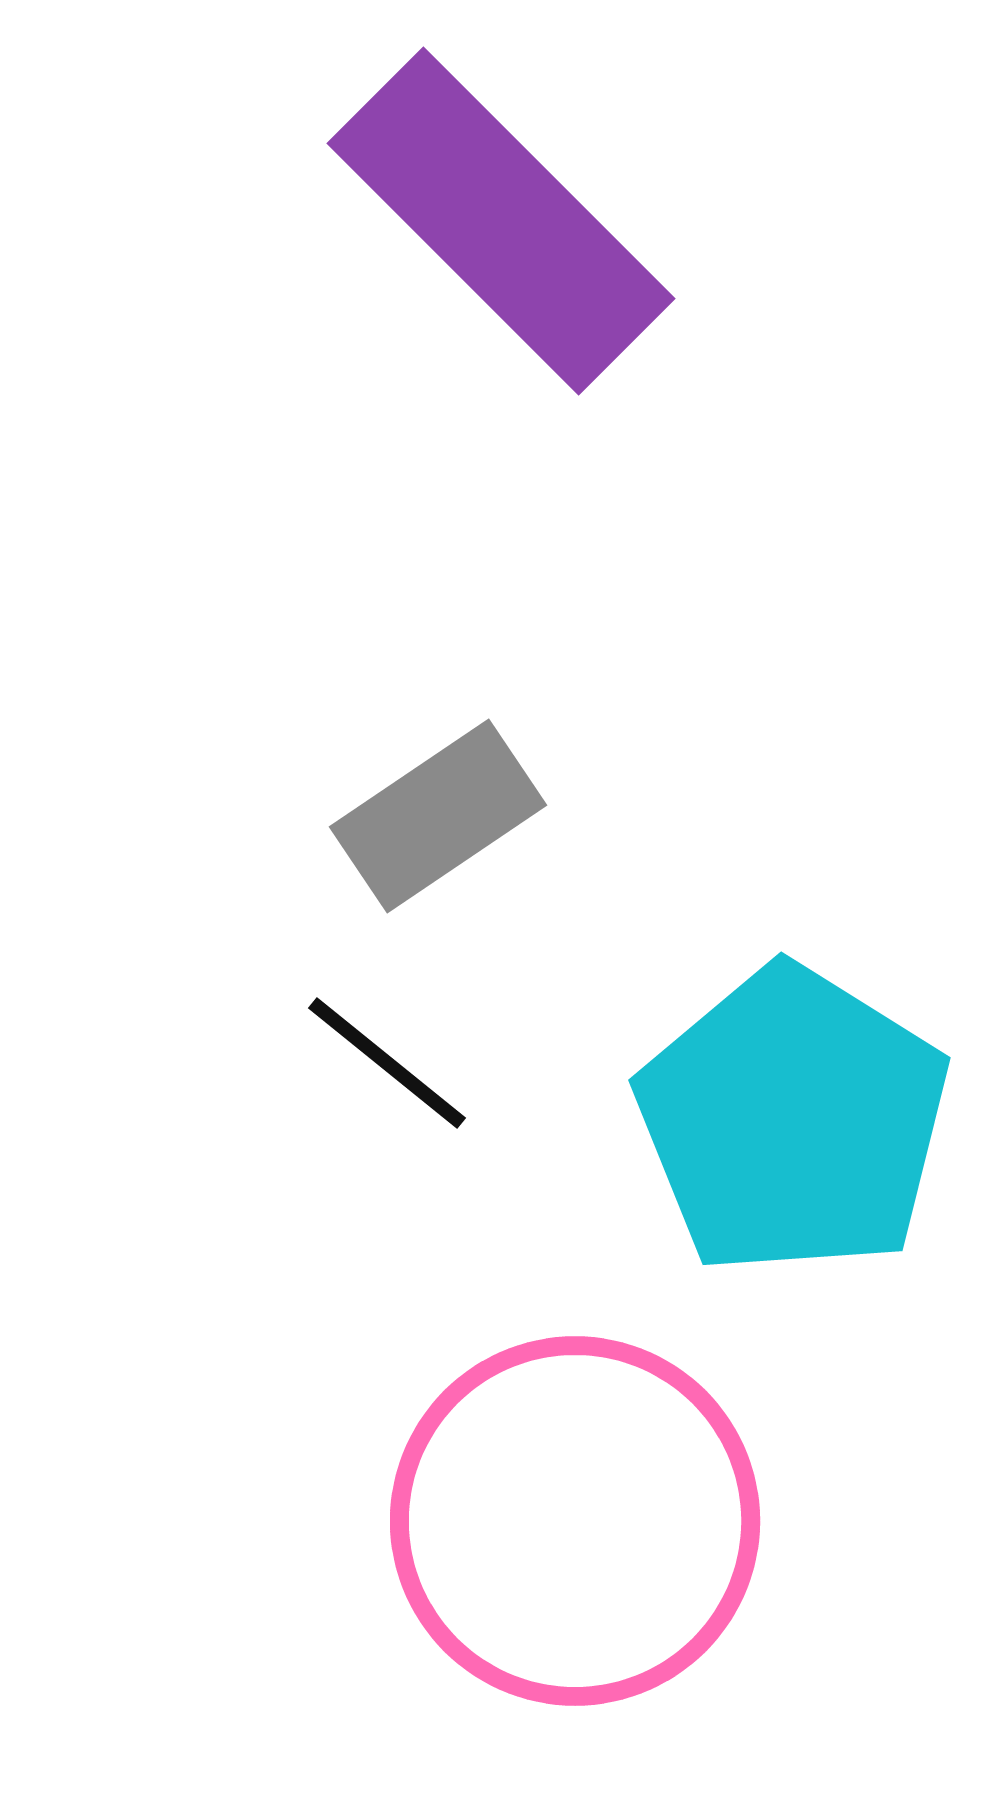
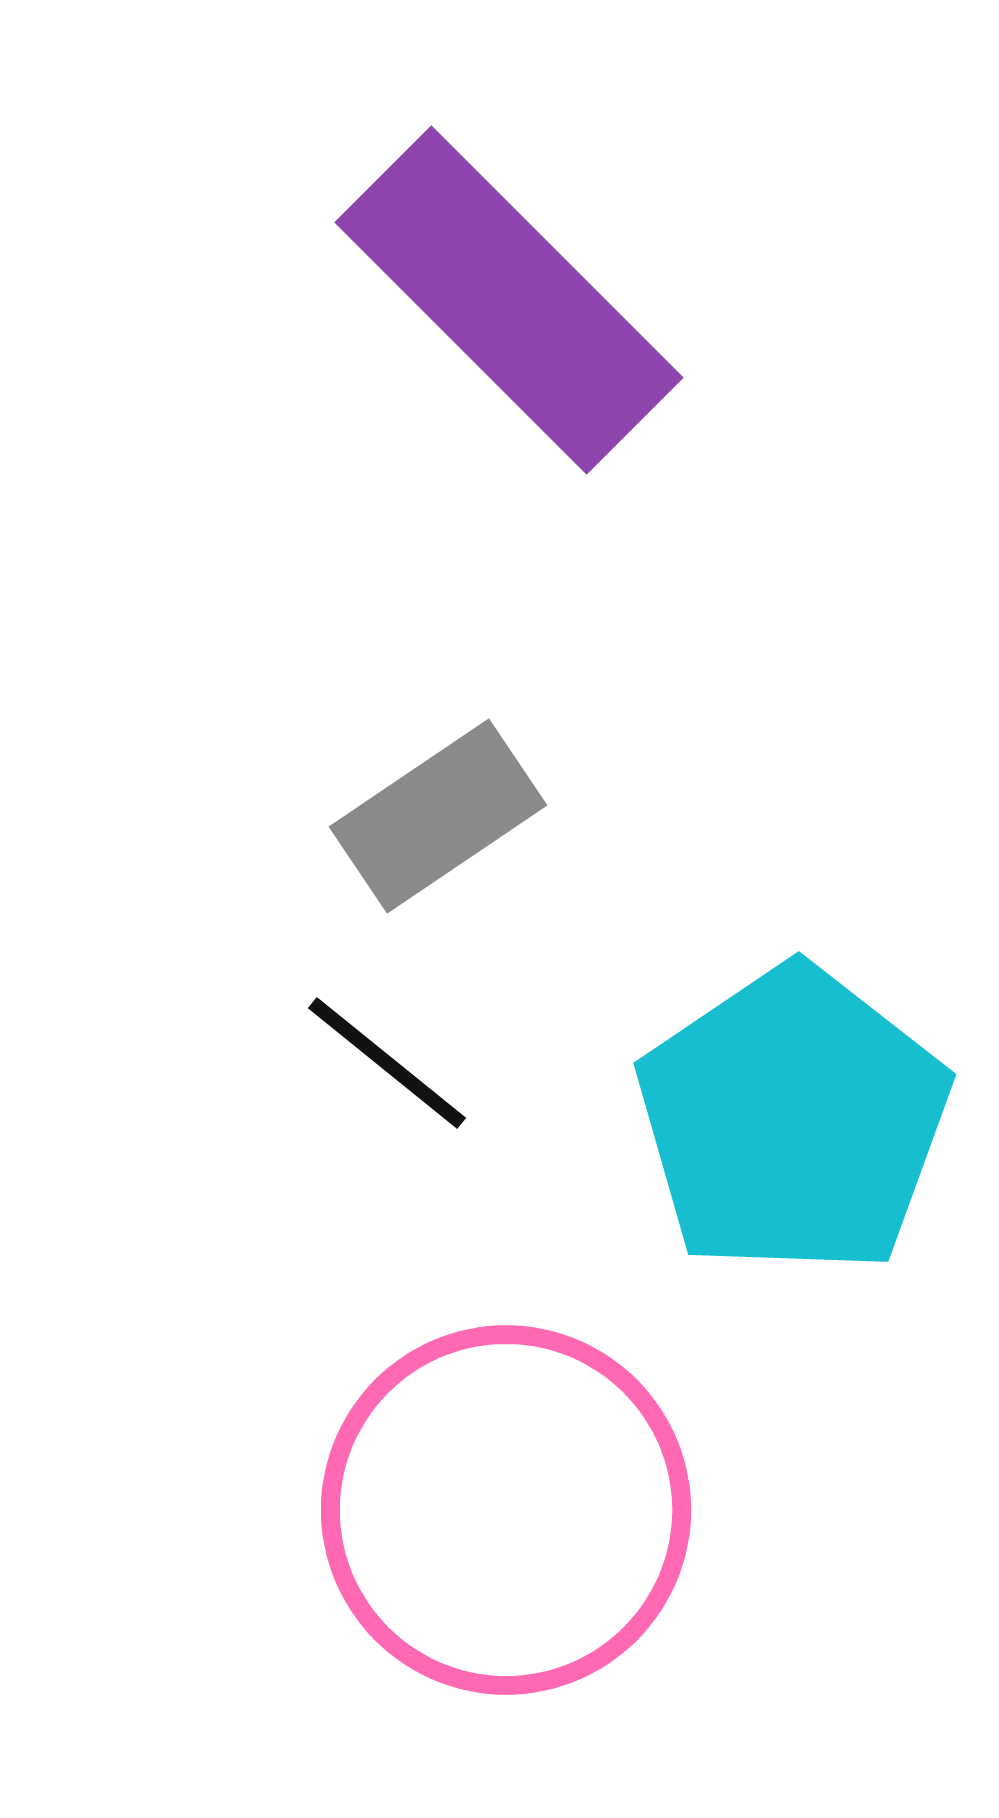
purple rectangle: moved 8 px right, 79 px down
cyan pentagon: rotated 6 degrees clockwise
pink circle: moved 69 px left, 11 px up
